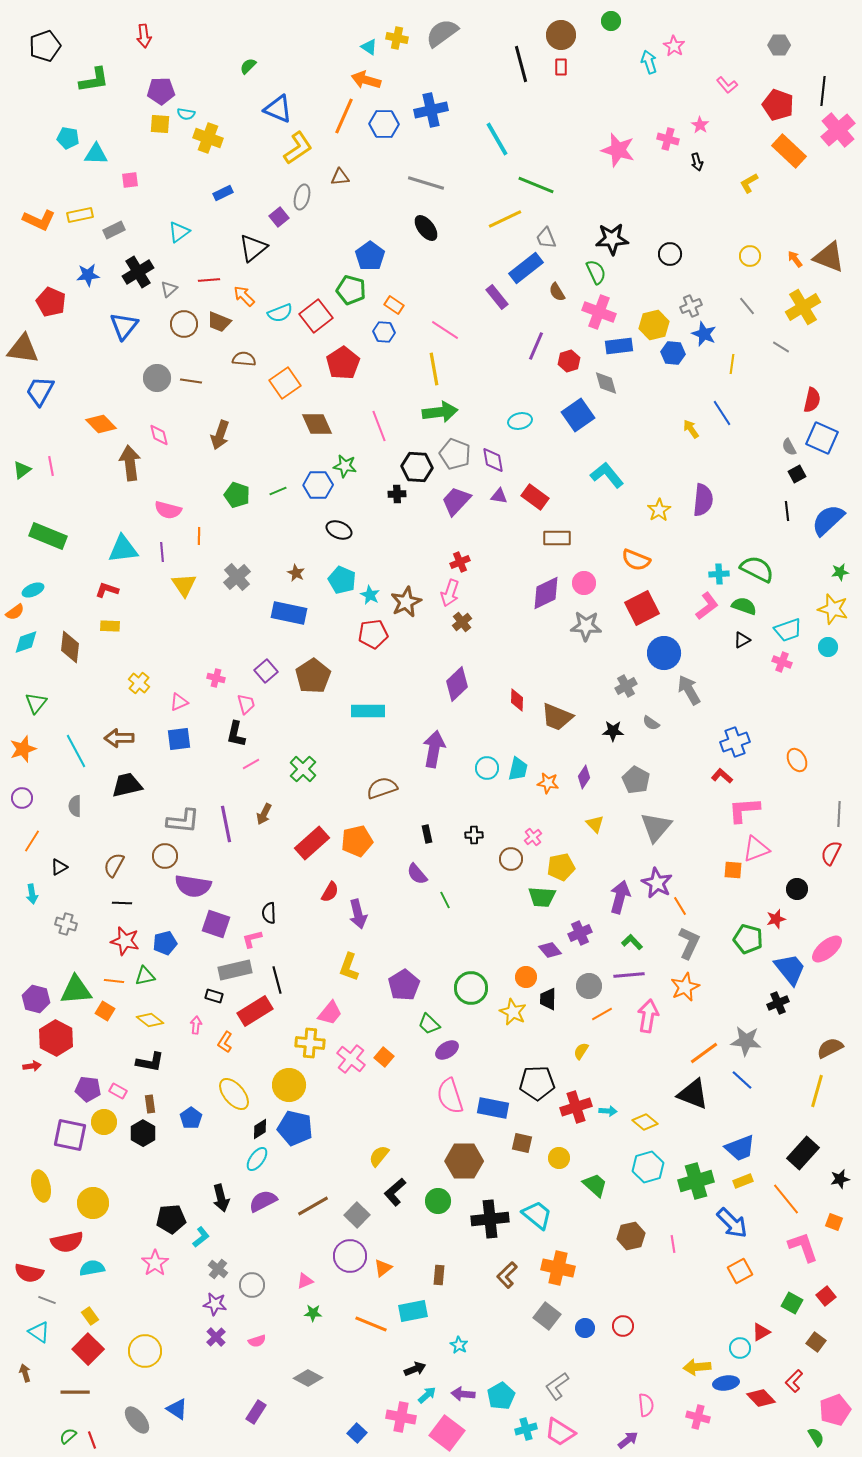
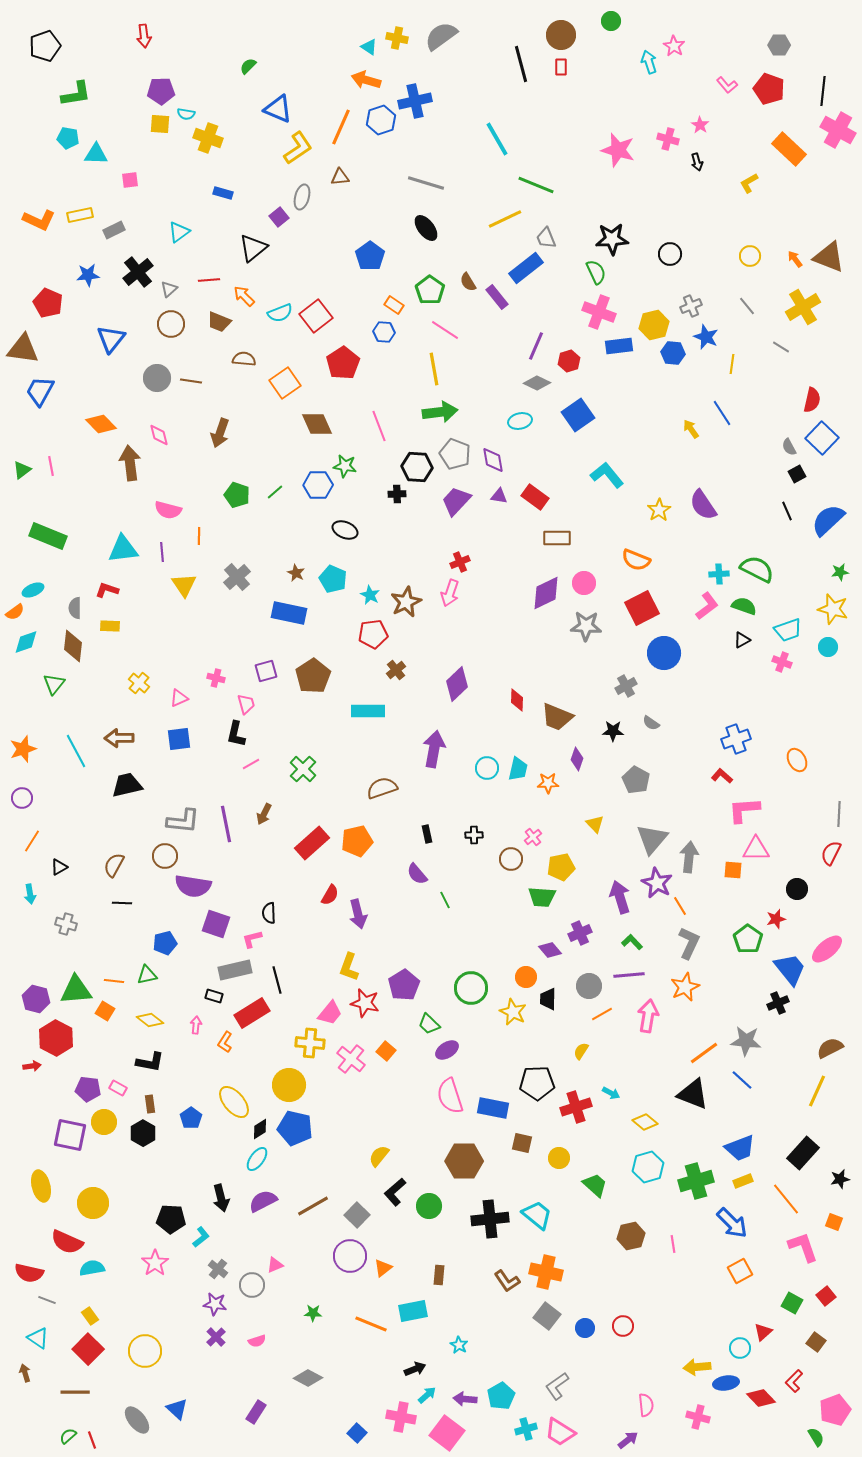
gray semicircle at (442, 33): moved 1 px left, 3 px down
green L-shape at (94, 80): moved 18 px left, 14 px down
red pentagon at (778, 105): moved 9 px left, 16 px up
blue cross at (431, 110): moved 16 px left, 9 px up
orange line at (344, 116): moved 3 px left, 11 px down
blue hexagon at (384, 124): moved 3 px left, 4 px up; rotated 20 degrees counterclockwise
pink cross at (838, 130): rotated 20 degrees counterclockwise
orange rectangle at (789, 151): moved 2 px up
blue rectangle at (223, 193): rotated 42 degrees clockwise
black cross at (138, 272): rotated 8 degrees counterclockwise
green pentagon at (351, 290): moved 79 px right; rotated 20 degrees clockwise
brown semicircle at (557, 292): moved 89 px left, 10 px up
red pentagon at (51, 302): moved 3 px left, 1 px down
brown circle at (184, 324): moved 13 px left
blue triangle at (124, 326): moved 13 px left, 13 px down
blue star at (704, 334): moved 2 px right, 3 px down
gray diamond at (606, 383): moved 69 px left; rotated 48 degrees counterclockwise
brown arrow at (220, 435): moved 2 px up
blue square at (822, 438): rotated 20 degrees clockwise
green line at (278, 491): moved 3 px left, 1 px down; rotated 18 degrees counterclockwise
purple semicircle at (703, 500): moved 5 px down; rotated 140 degrees clockwise
black line at (787, 511): rotated 18 degrees counterclockwise
black ellipse at (339, 530): moved 6 px right
cyan pentagon at (342, 580): moved 9 px left, 1 px up
brown cross at (462, 622): moved 66 px left, 48 px down
brown diamond at (70, 647): moved 3 px right, 1 px up
purple square at (266, 671): rotated 25 degrees clockwise
gray arrow at (689, 690): moved 167 px down; rotated 36 degrees clockwise
pink triangle at (179, 702): moved 4 px up
green triangle at (36, 703): moved 18 px right, 19 px up
blue cross at (735, 742): moved 1 px right, 3 px up
purple diamond at (584, 777): moved 7 px left, 18 px up; rotated 15 degrees counterclockwise
orange star at (548, 783): rotated 10 degrees counterclockwise
gray semicircle at (75, 806): moved 198 px up
gray triangle at (656, 827): moved 4 px left, 12 px down
pink triangle at (756, 849): rotated 20 degrees clockwise
red semicircle at (330, 892): moved 3 px down
cyan arrow at (32, 894): moved 2 px left
purple arrow at (620, 897): rotated 32 degrees counterclockwise
green pentagon at (748, 939): rotated 20 degrees clockwise
red star at (125, 941): moved 240 px right, 62 px down
green triangle at (145, 976): moved 2 px right, 1 px up
red rectangle at (255, 1011): moved 3 px left, 2 px down
orange square at (384, 1057): moved 2 px right, 6 px up
pink rectangle at (118, 1091): moved 3 px up
yellow line at (817, 1091): rotated 8 degrees clockwise
yellow ellipse at (234, 1094): moved 8 px down
cyan arrow at (608, 1111): moved 3 px right, 18 px up; rotated 24 degrees clockwise
green circle at (438, 1201): moved 9 px left, 5 px down
black pentagon at (171, 1219): rotated 8 degrees clockwise
red semicircle at (67, 1242): rotated 36 degrees clockwise
orange cross at (558, 1268): moved 12 px left, 4 px down
brown L-shape at (507, 1275): moved 6 px down; rotated 80 degrees counterclockwise
pink triangle at (305, 1281): moved 30 px left, 16 px up
cyan triangle at (39, 1332): moved 1 px left, 6 px down
red triangle at (761, 1332): moved 2 px right; rotated 12 degrees counterclockwise
purple arrow at (463, 1394): moved 2 px right, 5 px down
blue triangle at (177, 1409): rotated 10 degrees clockwise
